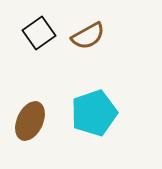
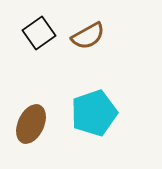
brown ellipse: moved 1 px right, 3 px down
